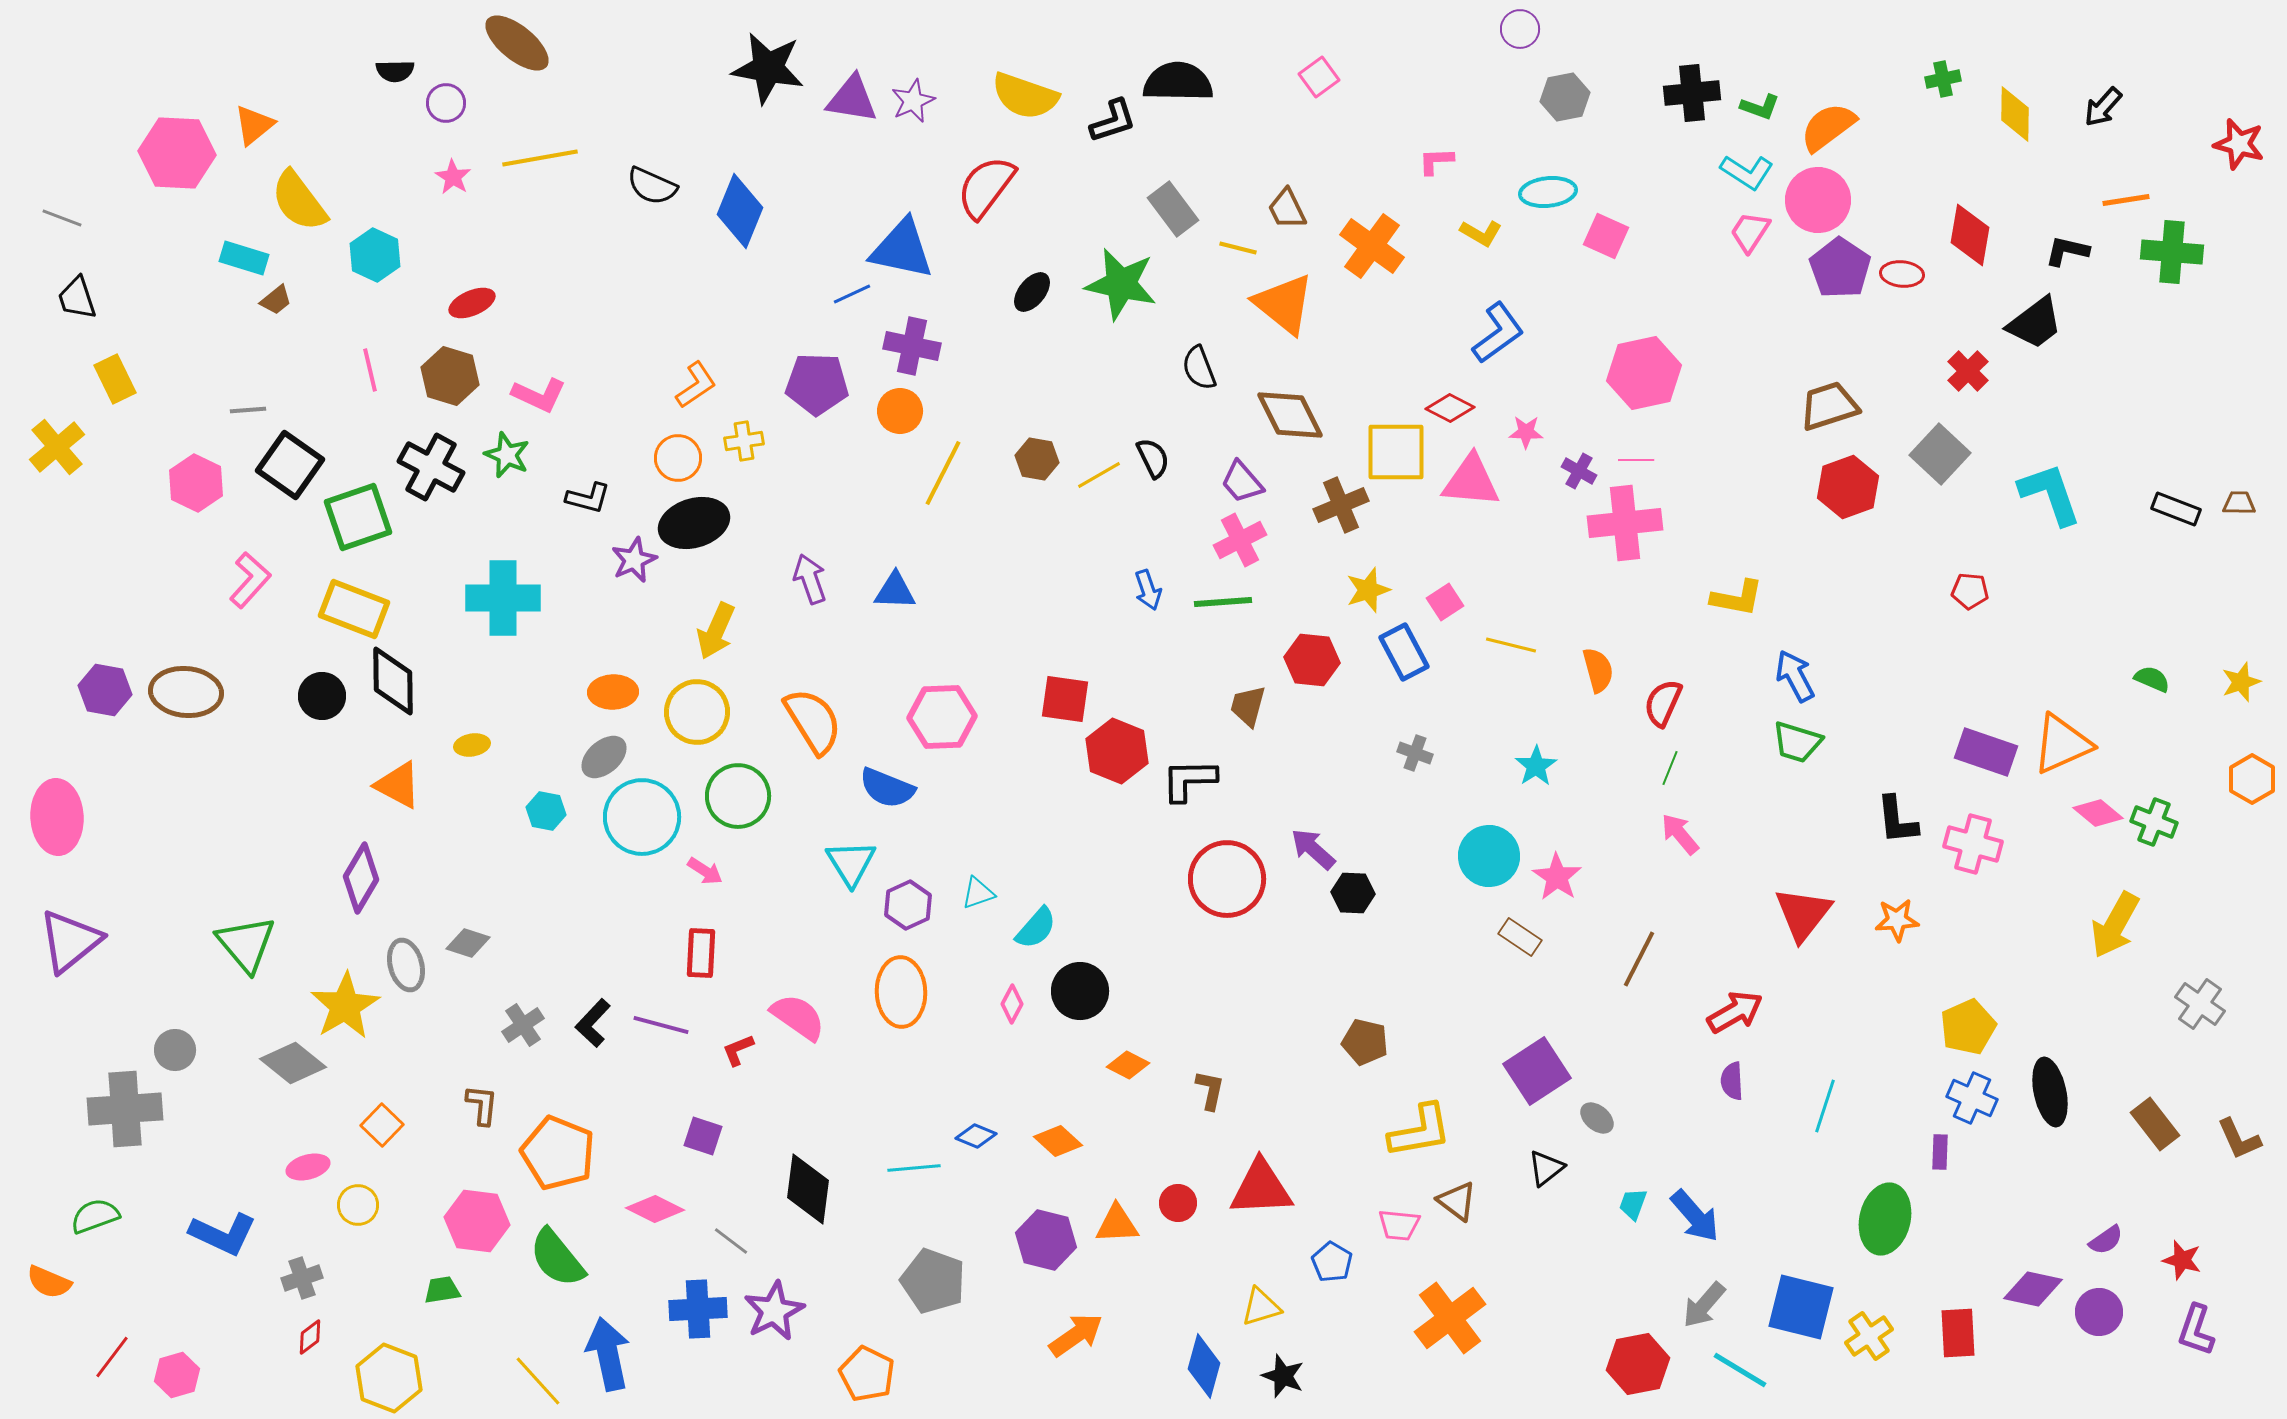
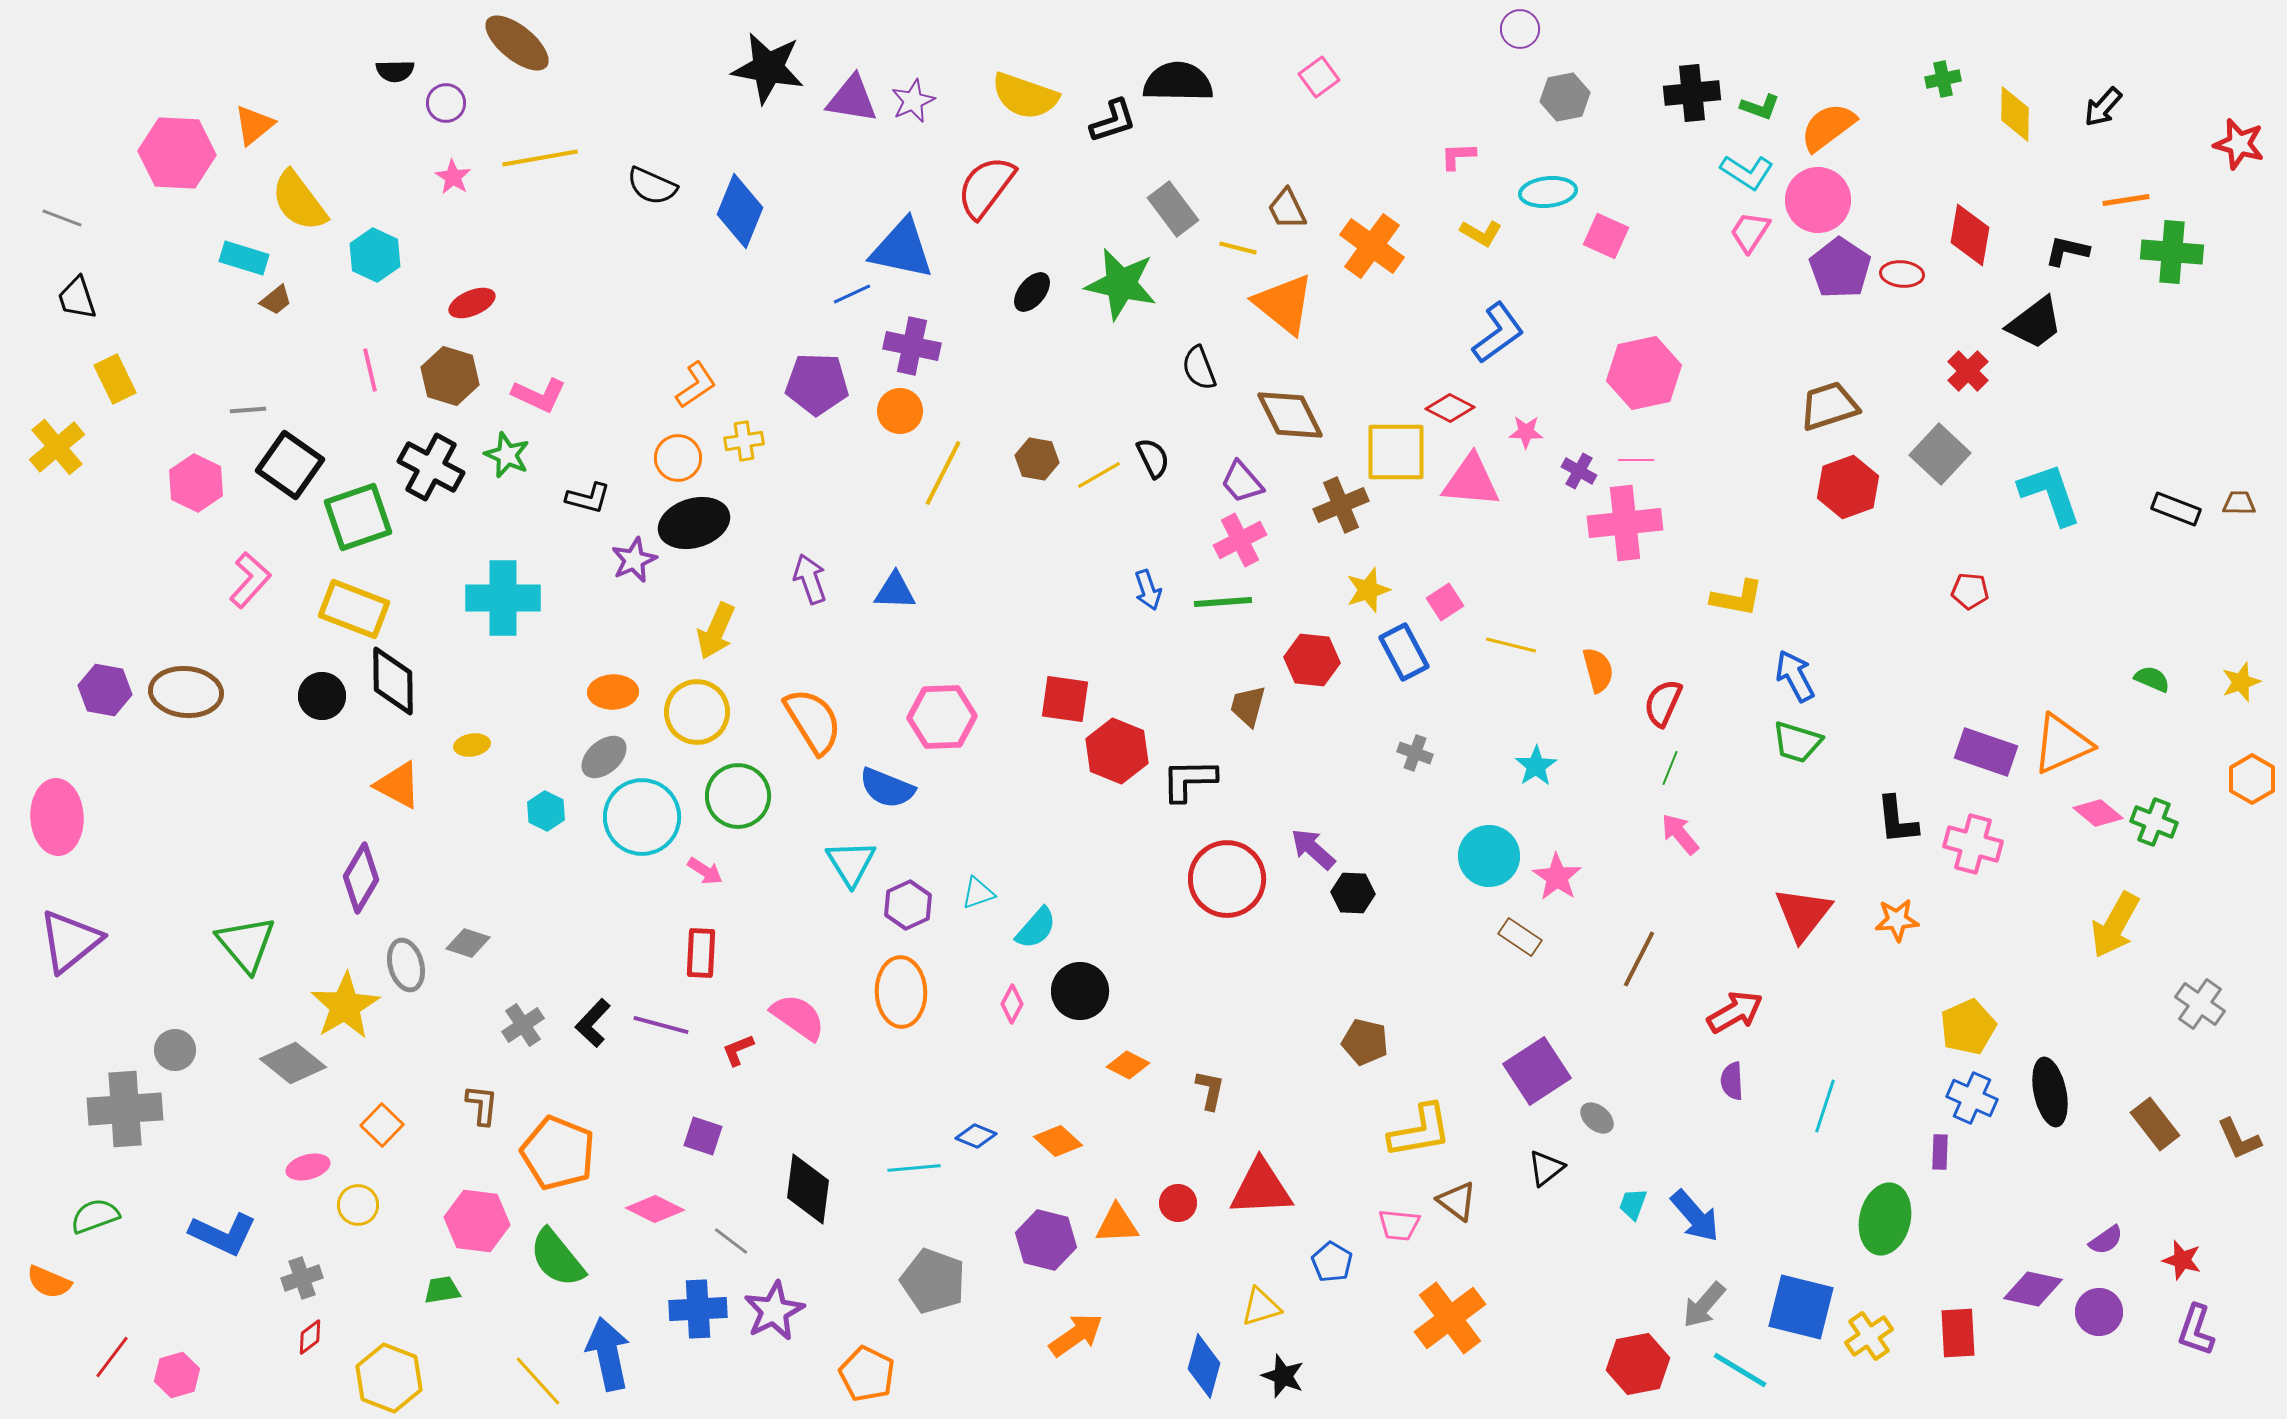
pink L-shape at (1436, 161): moved 22 px right, 5 px up
cyan hexagon at (546, 811): rotated 15 degrees clockwise
